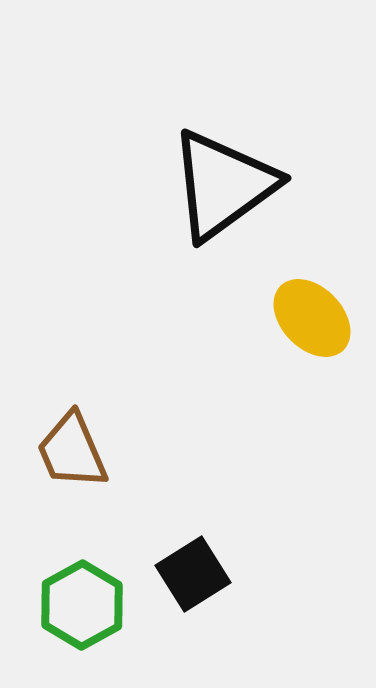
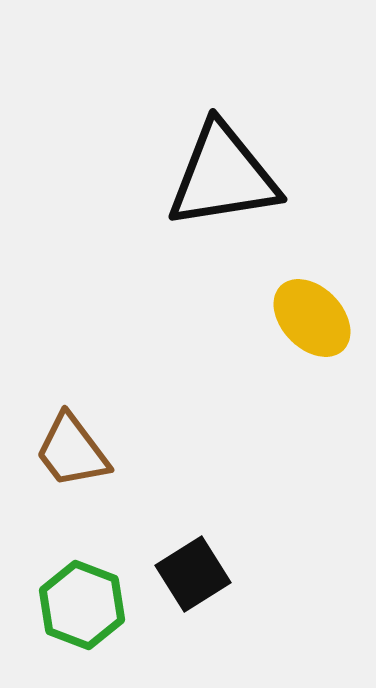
black triangle: moved 9 px up; rotated 27 degrees clockwise
brown trapezoid: rotated 14 degrees counterclockwise
green hexagon: rotated 10 degrees counterclockwise
